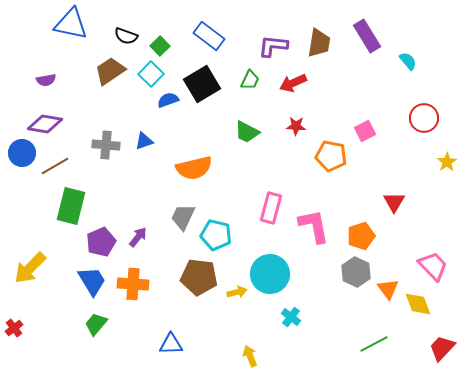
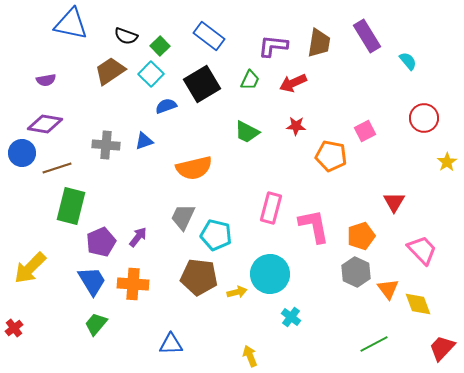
blue semicircle at (168, 100): moved 2 px left, 6 px down
brown line at (55, 166): moved 2 px right, 2 px down; rotated 12 degrees clockwise
pink trapezoid at (433, 266): moved 11 px left, 16 px up
